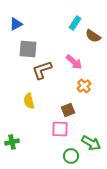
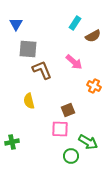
blue triangle: rotated 32 degrees counterclockwise
brown semicircle: rotated 63 degrees counterclockwise
brown L-shape: rotated 85 degrees clockwise
orange cross: moved 10 px right; rotated 24 degrees counterclockwise
green arrow: moved 3 px left, 1 px up
